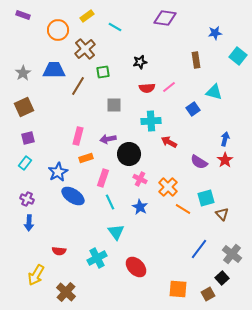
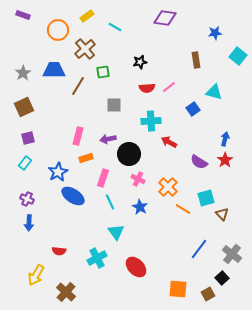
pink cross at (140, 179): moved 2 px left
